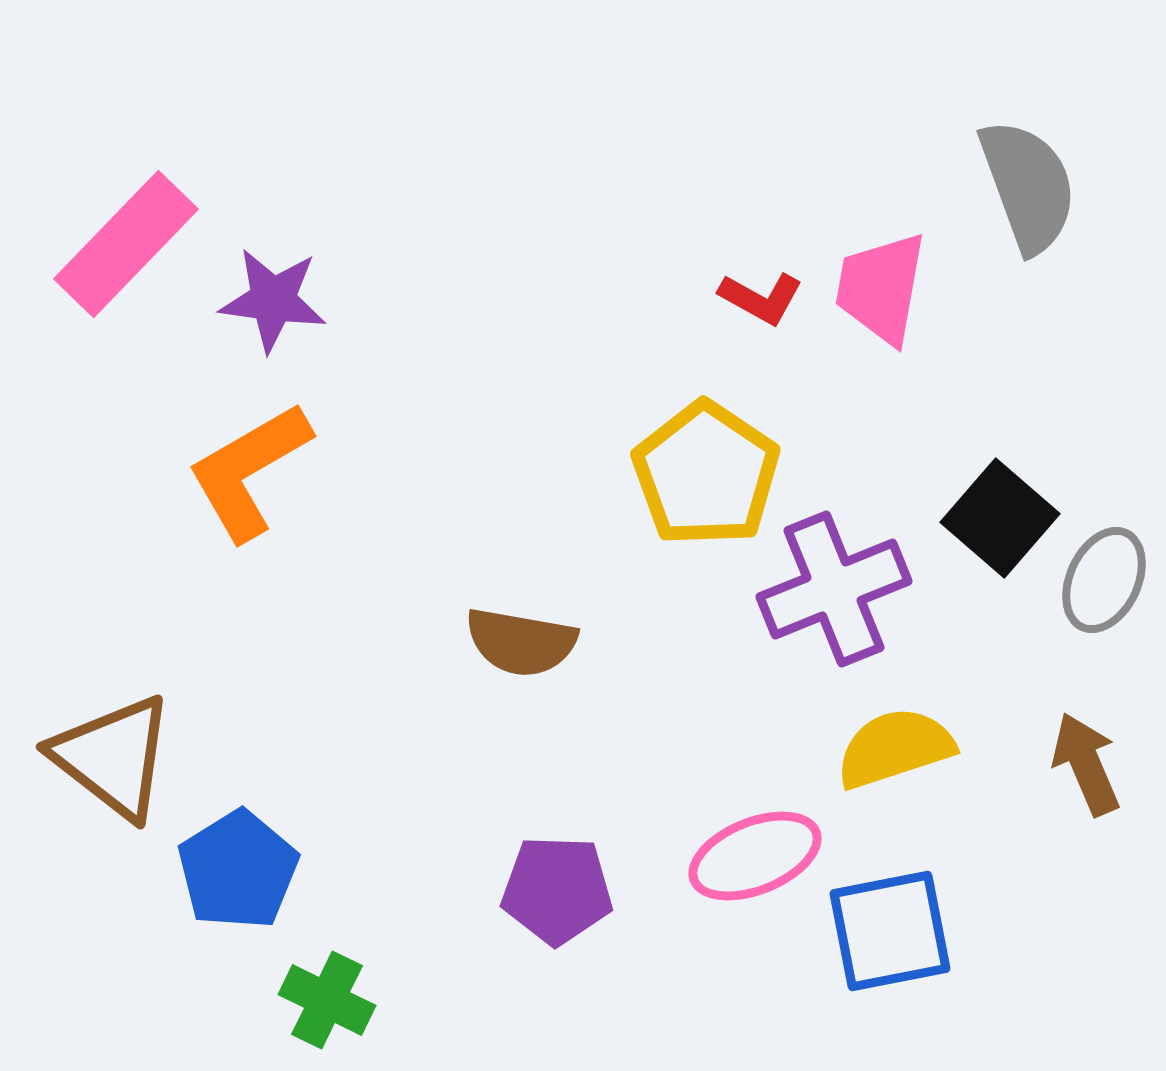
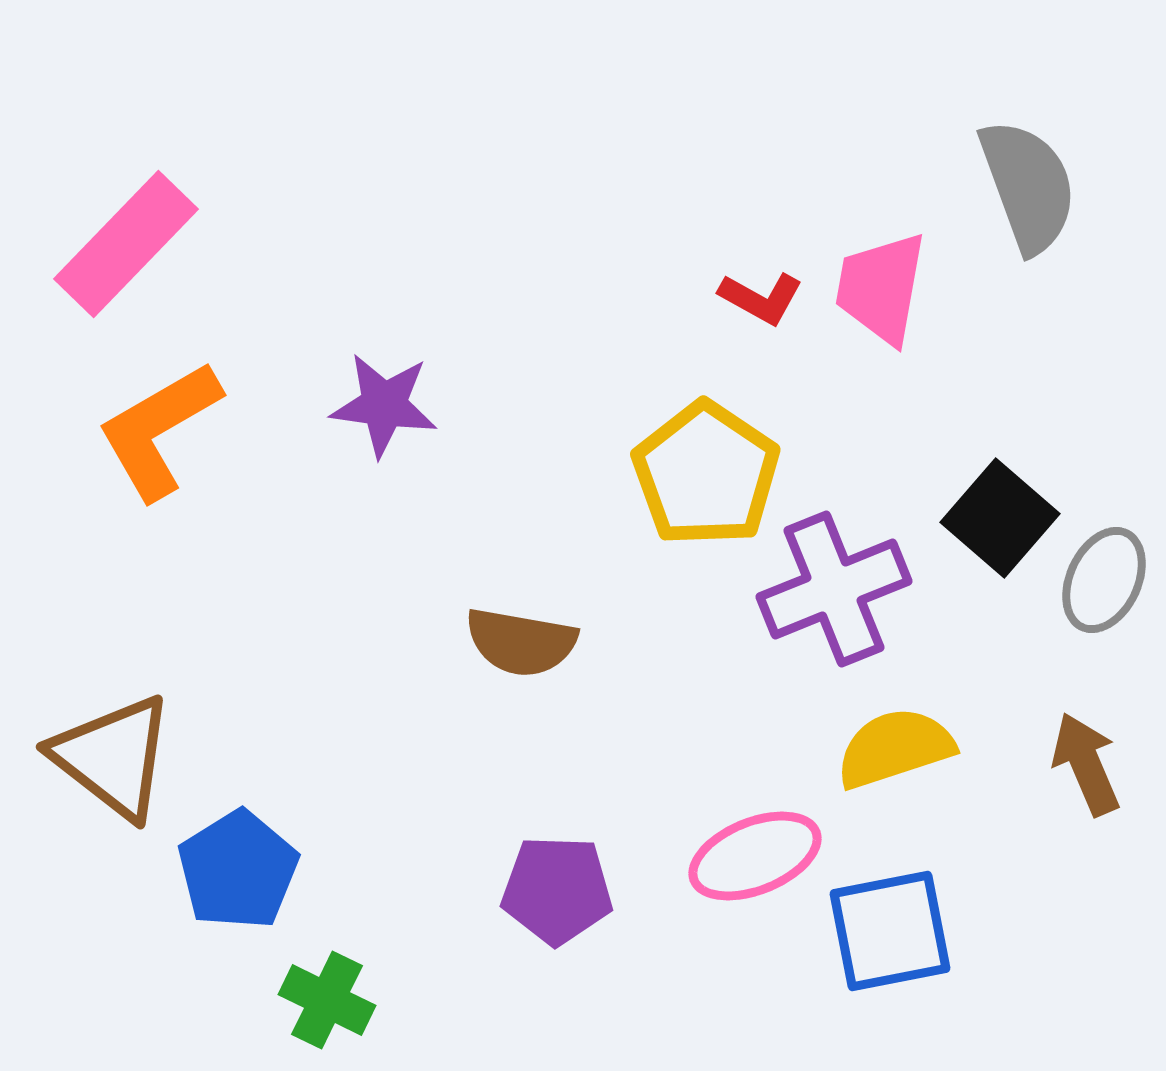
purple star: moved 111 px right, 105 px down
orange L-shape: moved 90 px left, 41 px up
